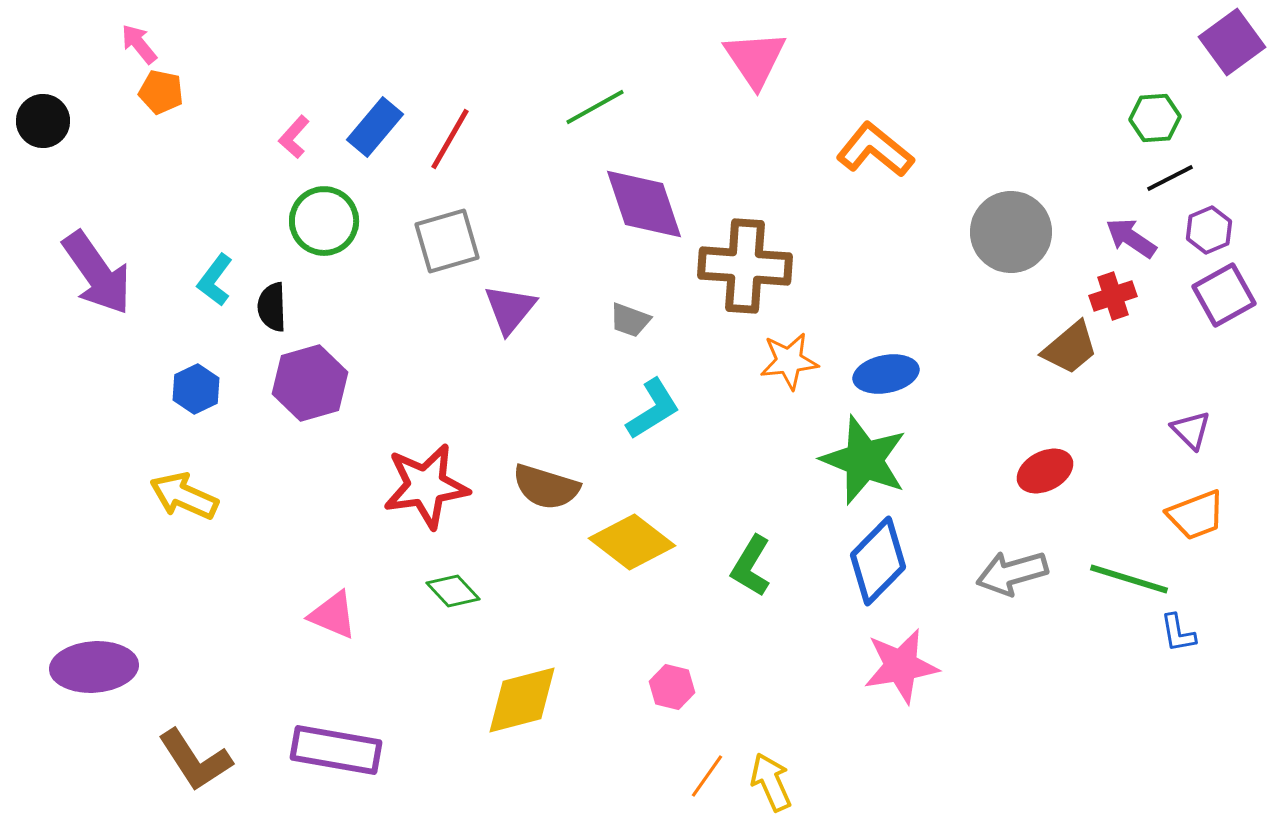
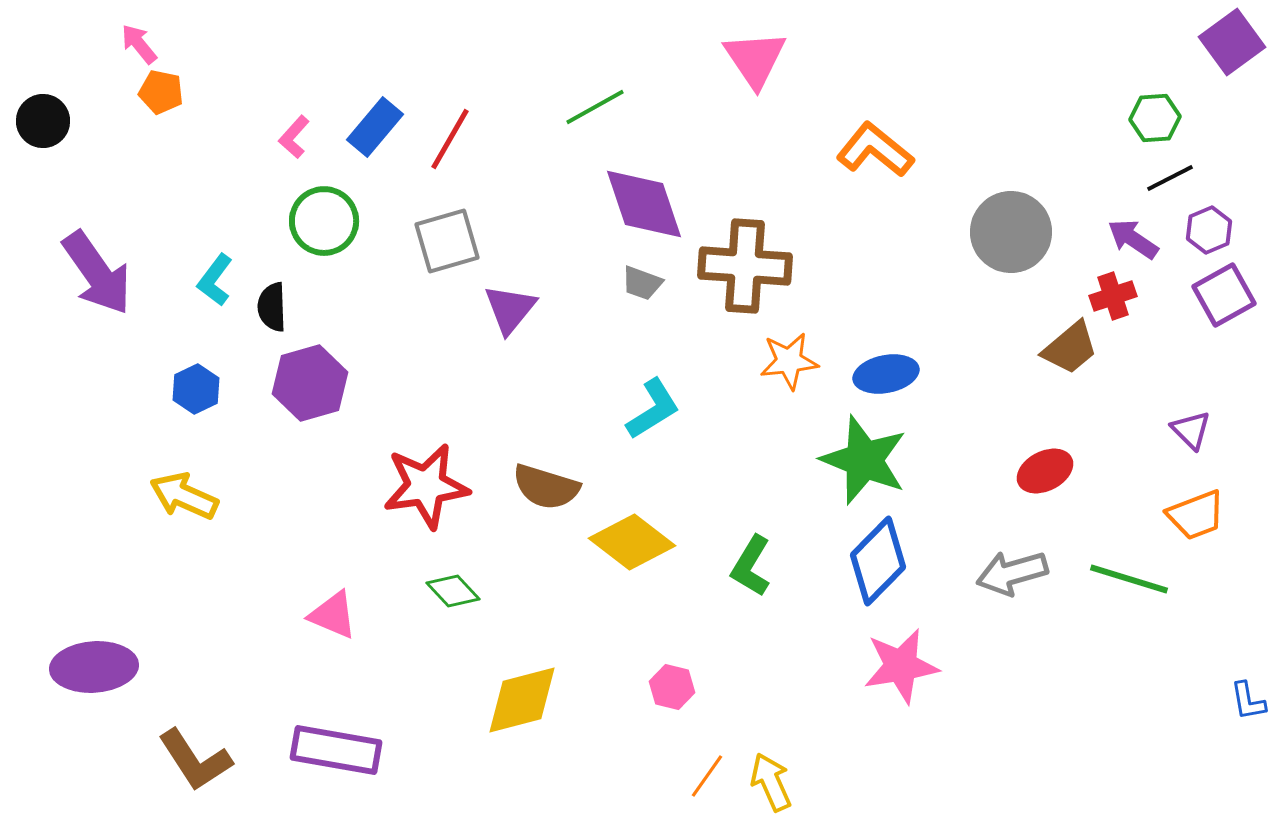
purple arrow at (1131, 238): moved 2 px right, 1 px down
gray trapezoid at (630, 320): moved 12 px right, 37 px up
blue L-shape at (1178, 633): moved 70 px right, 68 px down
